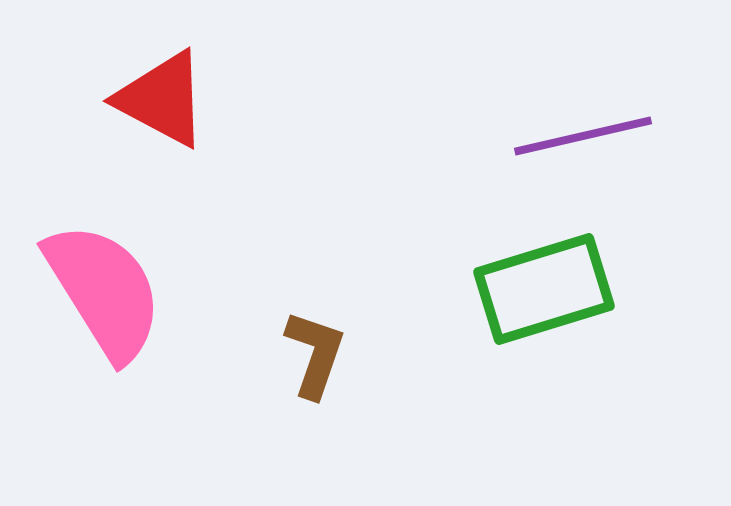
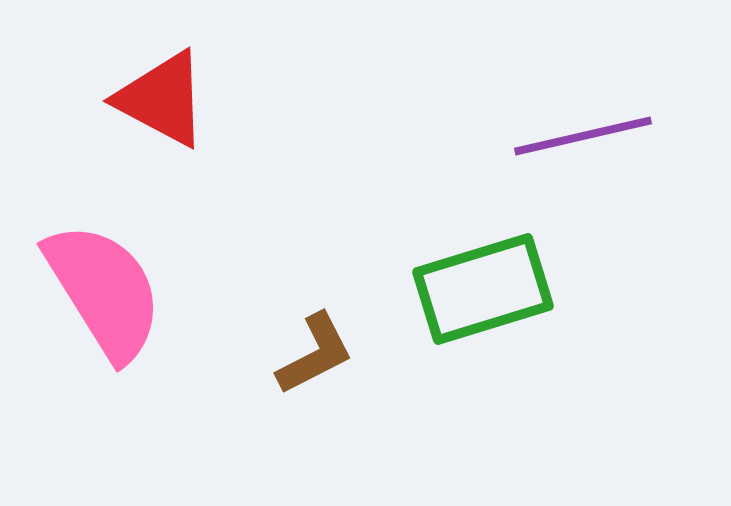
green rectangle: moved 61 px left
brown L-shape: rotated 44 degrees clockwise
